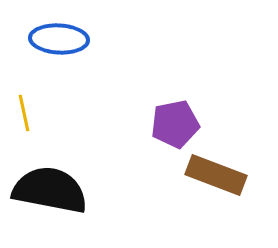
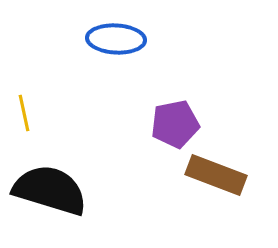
blue ellipse: moved 57 px right
black semicircle: rotated 6 degrees clockwise
